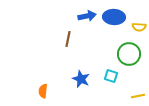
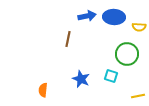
green circle: moved 2 px left
orange semicircle: moved 1 px up
